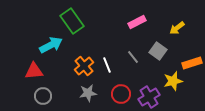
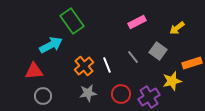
yellow star: moved 1 px left
